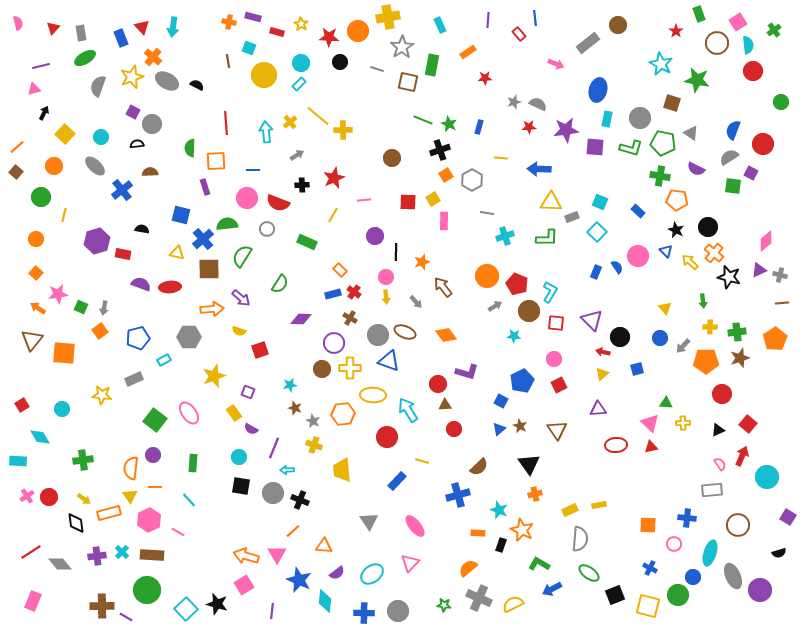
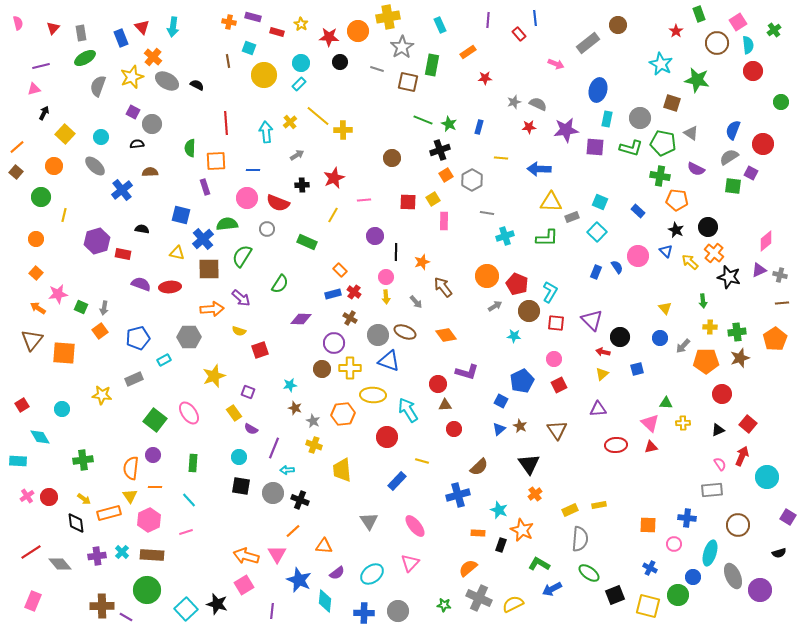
orange cross at (535, 494): rotated 24 degrees counterclockwise
pink line at (178, 532): moved 8 px right; rotated 48 degrees counterclockwise
